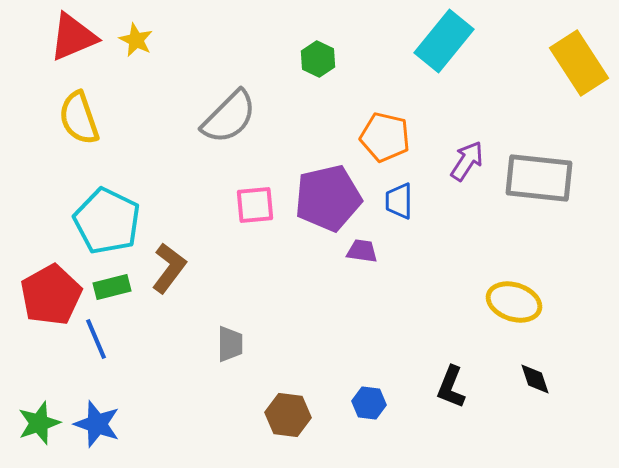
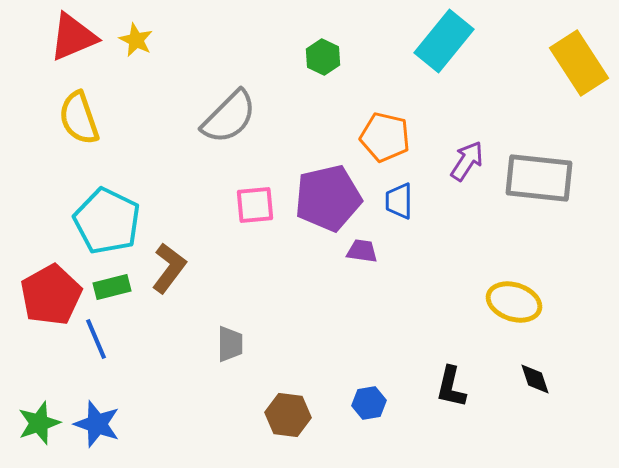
green hexagon: moved 5 px right, 2 px up
black L-shape: rotated 9 degrees counterclockwise
blue hexagon: rotated 16 degrees counterclockwise
